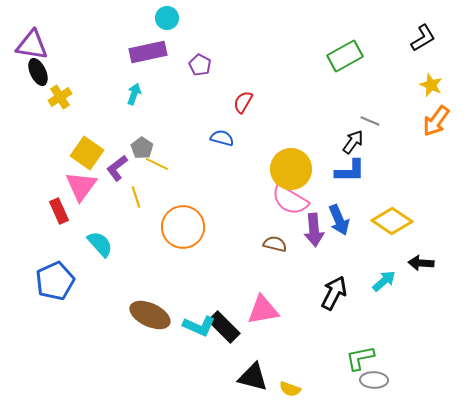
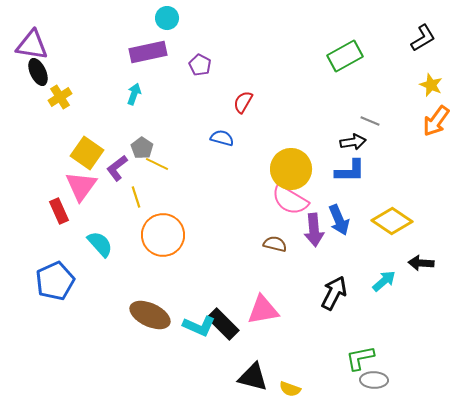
black arrow at (353, 142): rotated 45 degrees clockwise
orange circle at (183, 227): moved 20 px left, 8 px down
black rectangle at (224, 327): moved 1 px left, 3 px up
